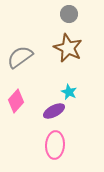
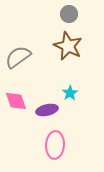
brown star: moved 2 px up
gray semicircle: moved 2 px left
cyan star: moved 1 px right, 1 px down; rotated 14 degrees clockwise
pink diamond: rotated 60 degrees counterclockwise
purple ellipse: moved 7 px left, 1 px up; rotated 15 degrees clockwise
